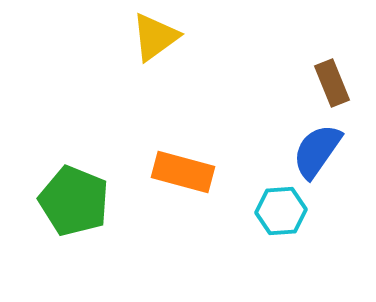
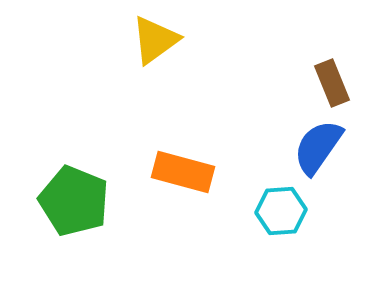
yellow triangle: moved 3 px down
blue semicircle: moved 1 px right, 4 px up
